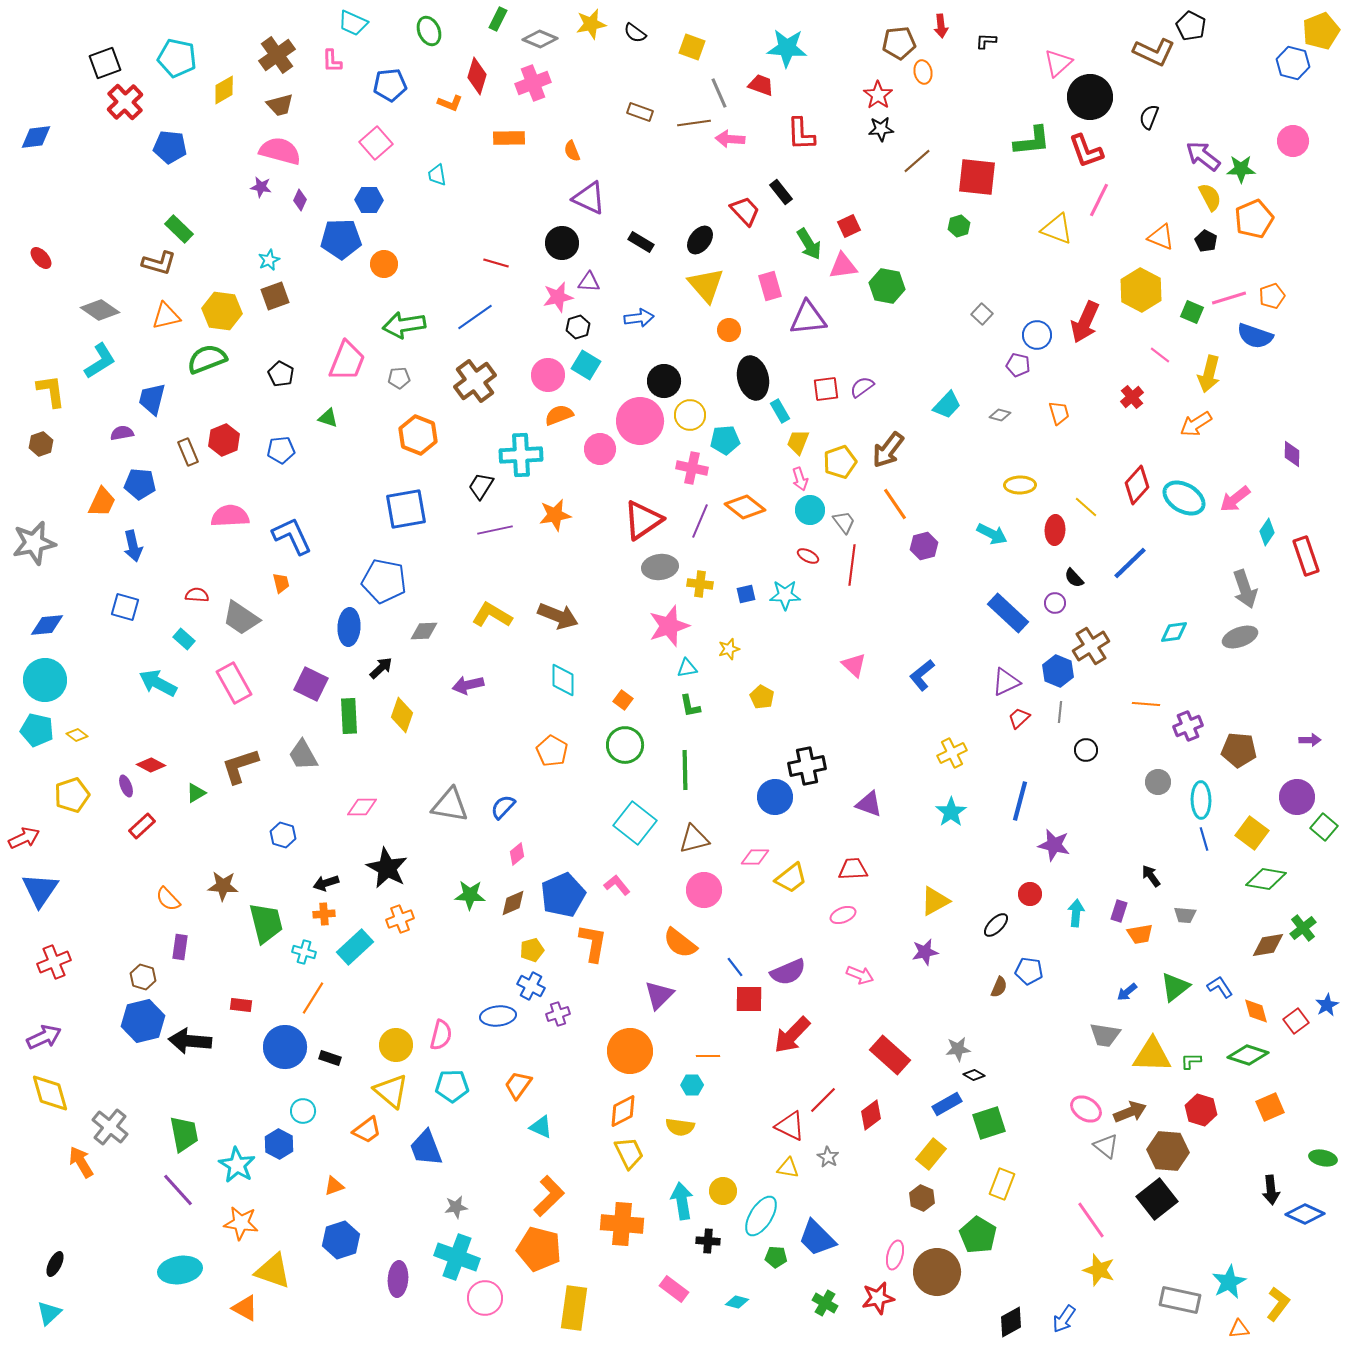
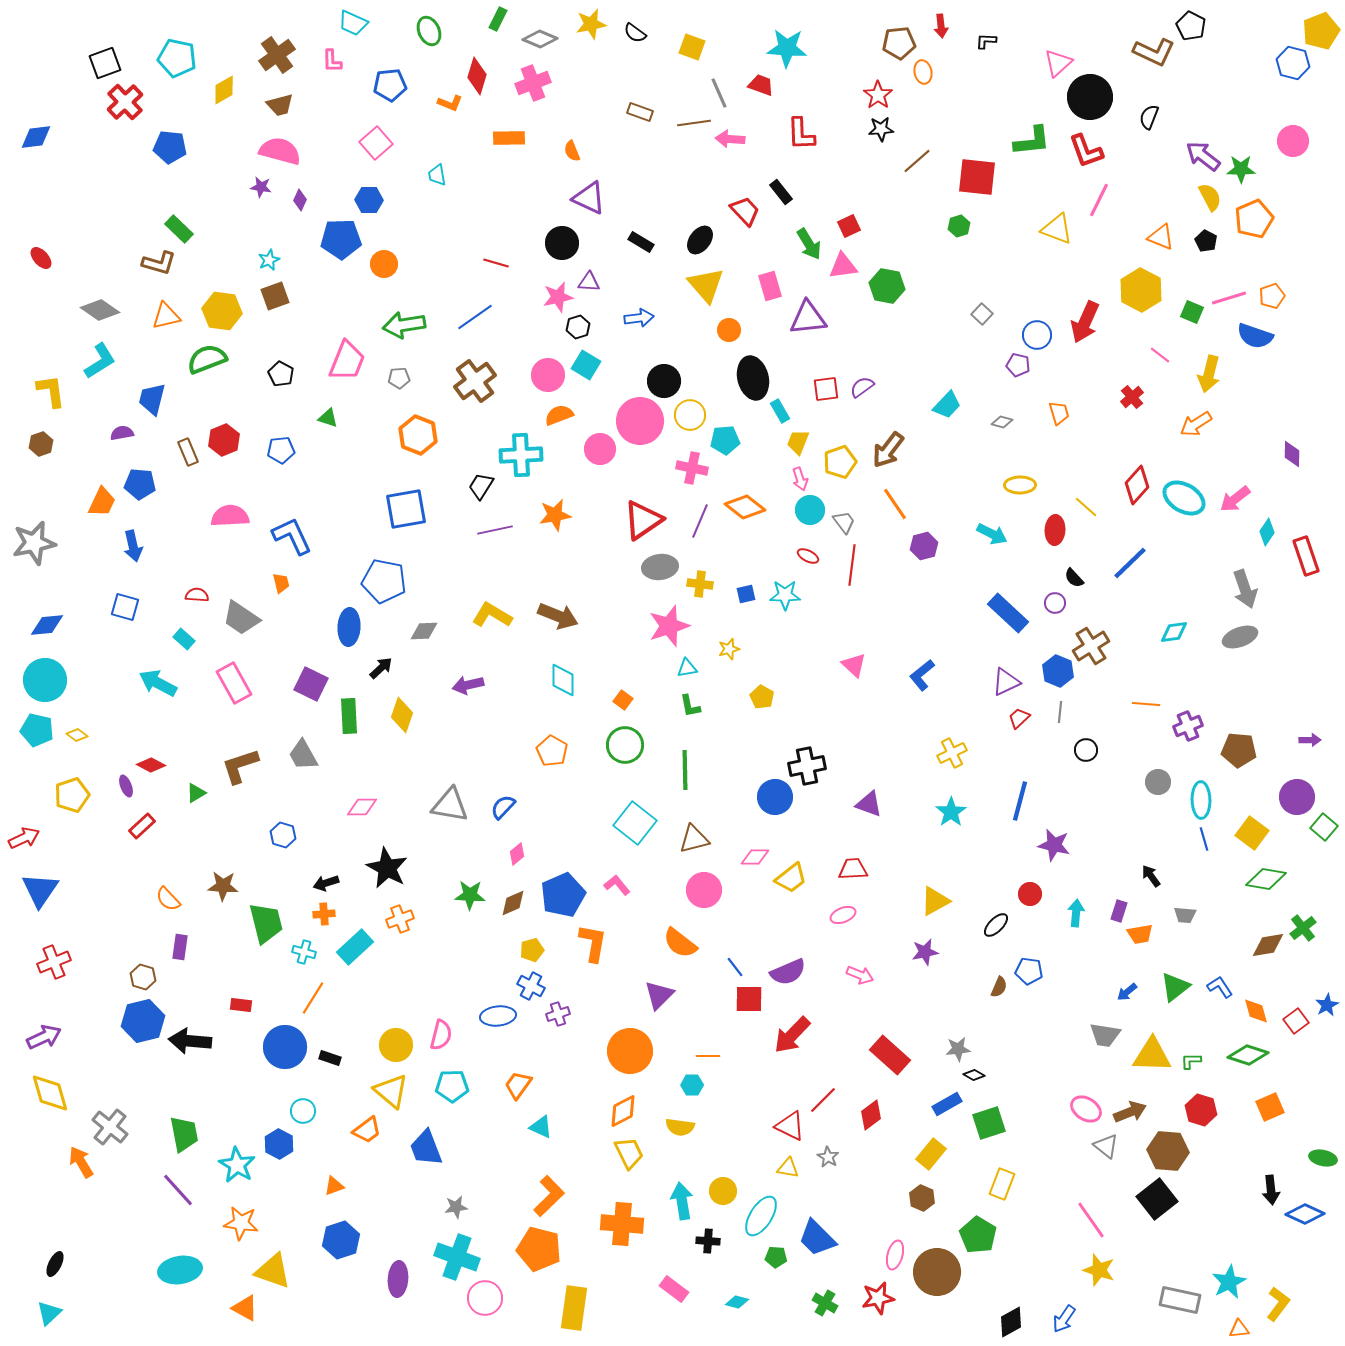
gray diamond at (1000, 415): moved 2 px right, 7 px down
